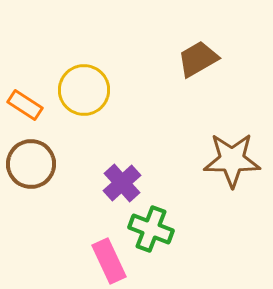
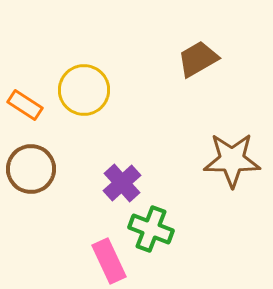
brown circle: moved 5 px down
